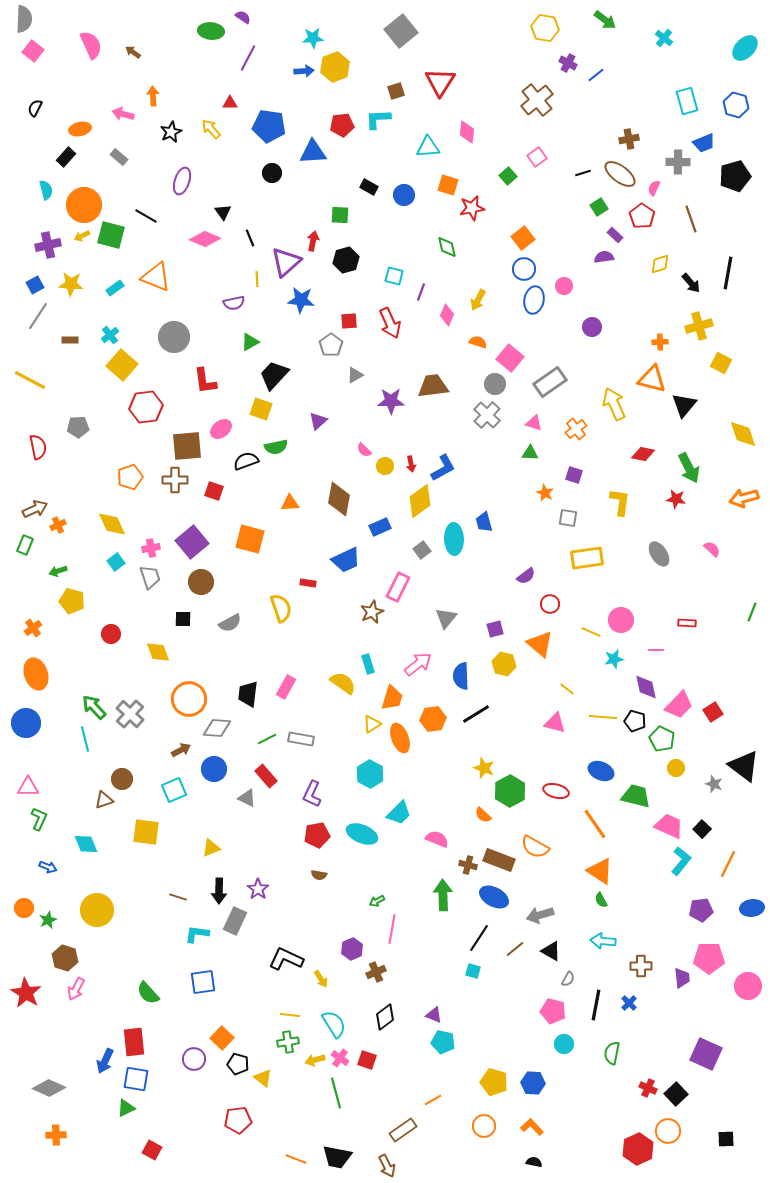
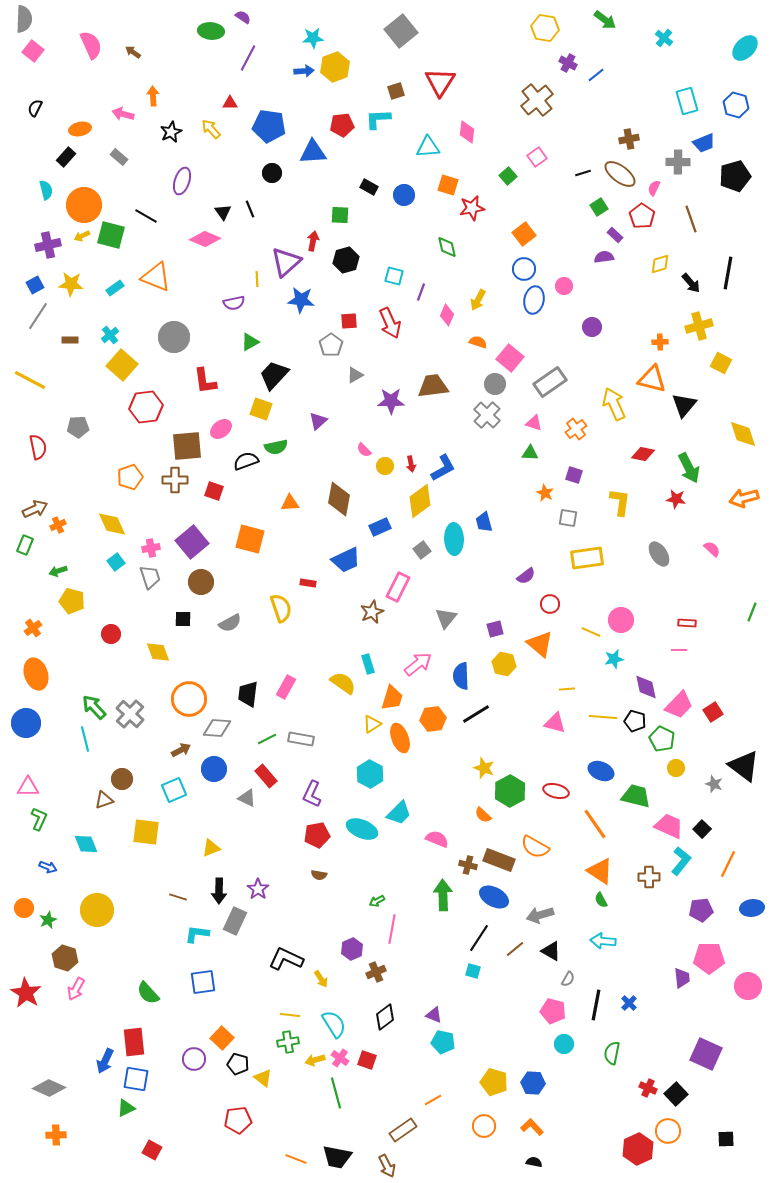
black line at (250, 238): moved 29 px up
orange square at (523, 238): moved 1 px right, 4 px up
pink line at (656, 650): moved 23 px right
yellow line at (567, 689): rotated 42 degrees counterclockwise
cyan ellipse at (362, 834): moved 5 px up
brown cross at (641, 966): moved 8 px right, 89 px up
